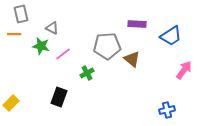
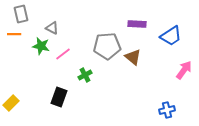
brown triangle: moved 1 px right, 2 px up
green cross: moved 2 px left, 2 px down
